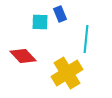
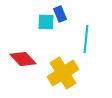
cyan square: moved 6 px right
red diamond: moved 3 px down
yellow cross: moved 4 px left
